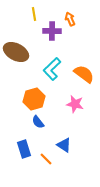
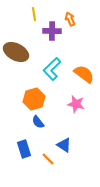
pink star: moved 1 px right
orange line: moved 2 px right
